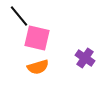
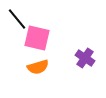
black line: moved 2 px left, 3 px down
